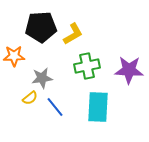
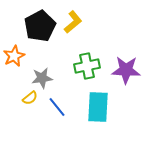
black pentagon: moved 1 px left, 1 px up; rotated 24 degrees counterclockwise
yellow L-shape: moved 12 px up; rotated 10 degrees counterclockwise
orange star: rotated 25 degrees counterclockwise
purple star: moved 3 px left
blue line: moved 2 px right
